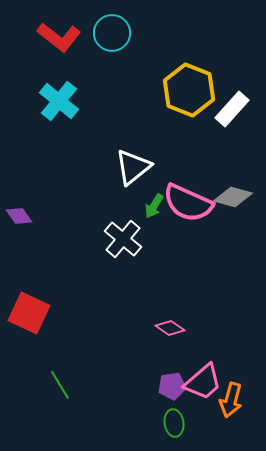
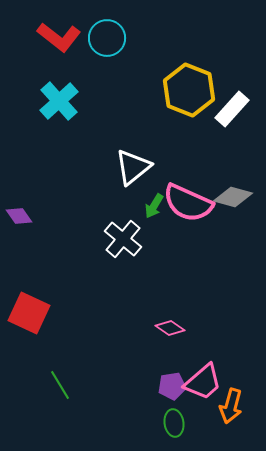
cyan circle: moved 5 px left, 5 px down
cyan cross: rotated 9 degrees clockwise
orange arrow: moved 6 px down
